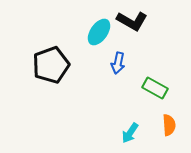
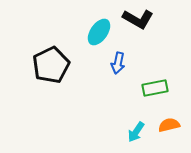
black L-shape: moved 6 px right, 2 px up
black pentagon: rotated 6 degrees counterclockwise
green rectangle: rotated 40 degrees counterclockwise
orange semicircle: rotated 100 degrees counterclockwise
cyan arrow: moved 6 px right, 1 px up
